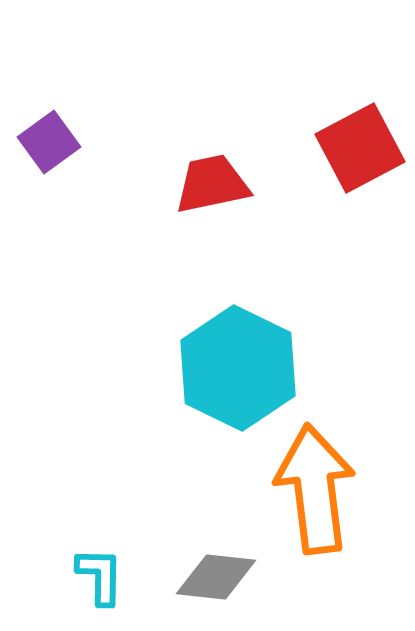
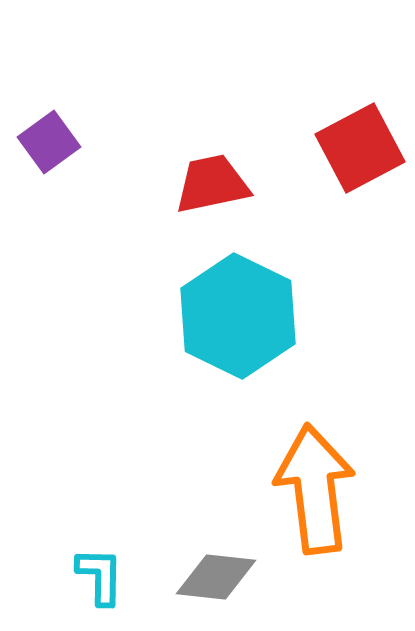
cyan hexagon: moved 52 px up
